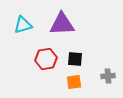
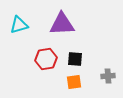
cyan triangle: moved 4 px left
